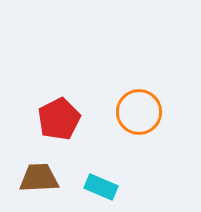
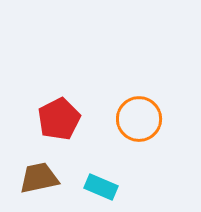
orange circle: moved 7 px down
brown trapezoid: rotated 9 degrees counterclockwise
